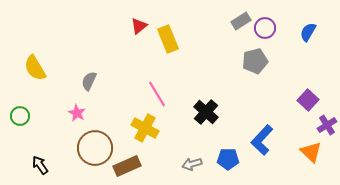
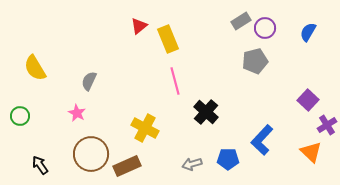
pink line: moved 18 px right, 13 px up; rotated 16 degrees clockwise
brown circle: moved 4 px left, 6 px down
